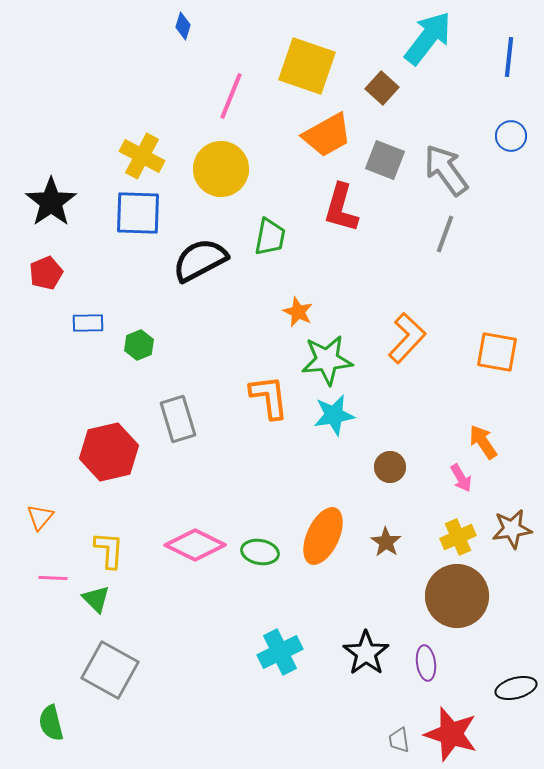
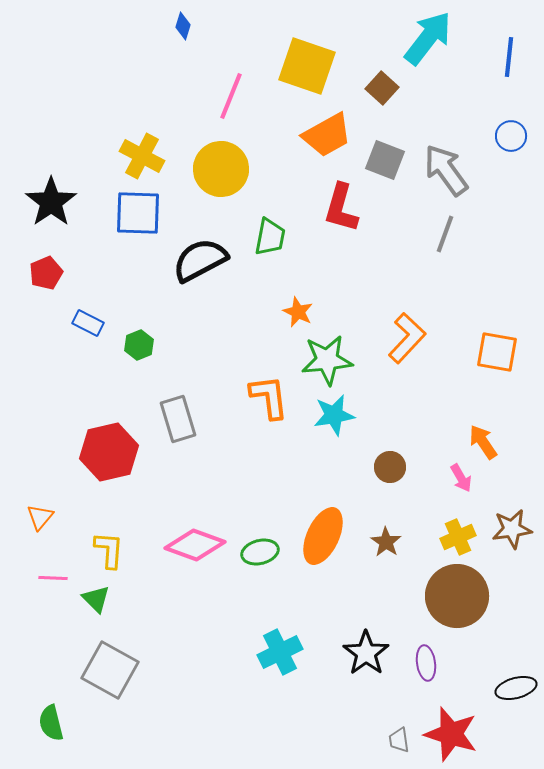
blue rectangle at (88, 323): rotated 28 degrees clockwise
pink diamond at (195, 545): rotated 6 degrees counterclockwise
green ellipse at (260, 552): rotated 24 degrees counterclockwise
